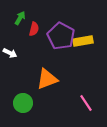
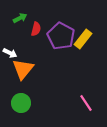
green arrow: rotated 32 degrees clockwise
red semicircle: moved 2 px right
yellow rectangle: moved 2 px up; rotated 42 degrees counterclockwise
orange triangle: moved 24 px left, 10 px up; rotated 30 degrees counterclockwise
green circle: moved 2 px left
